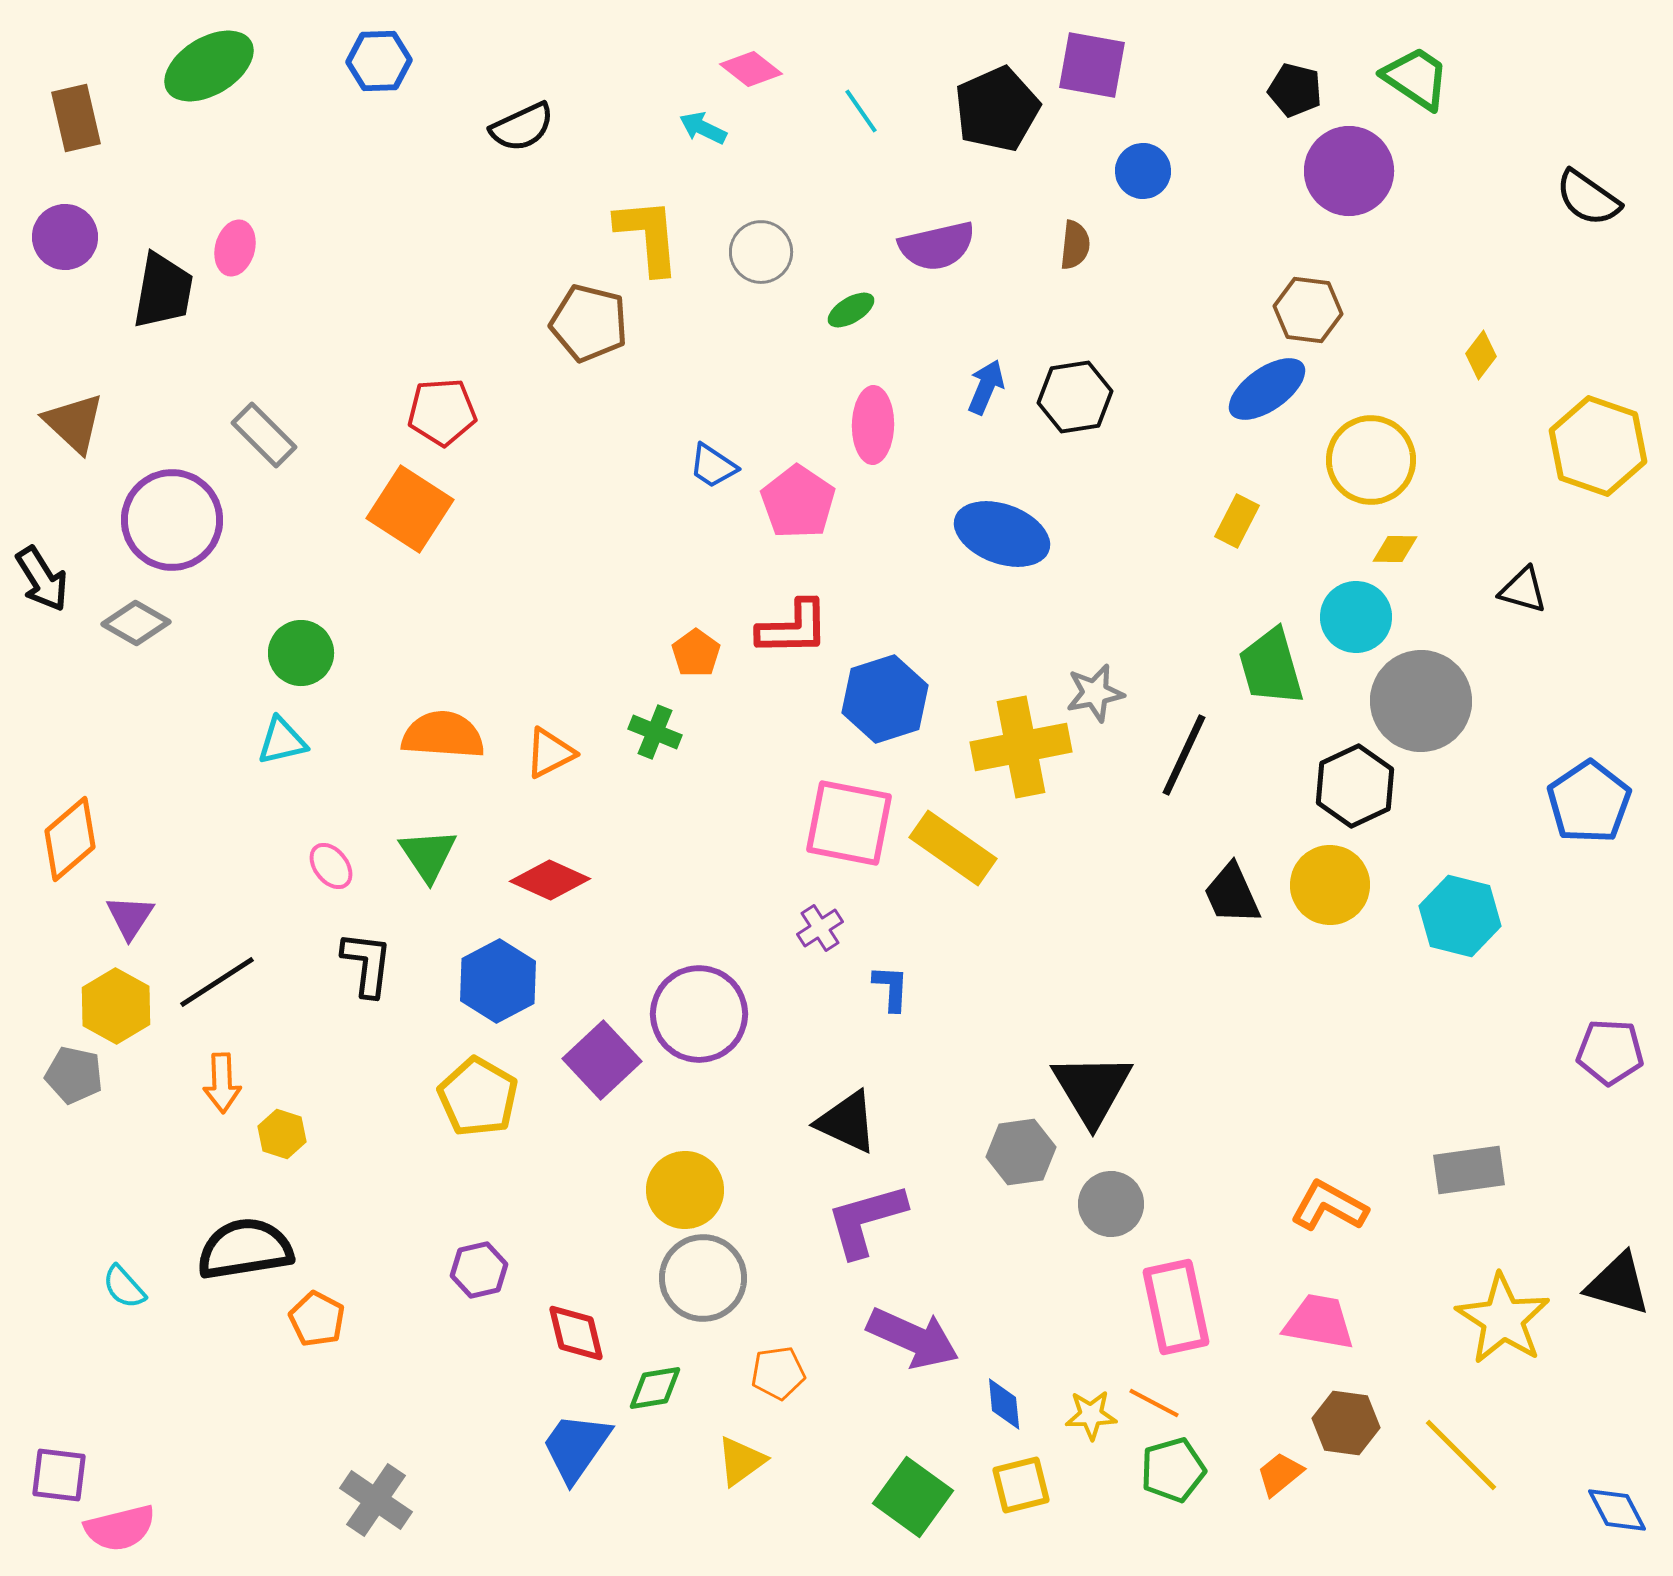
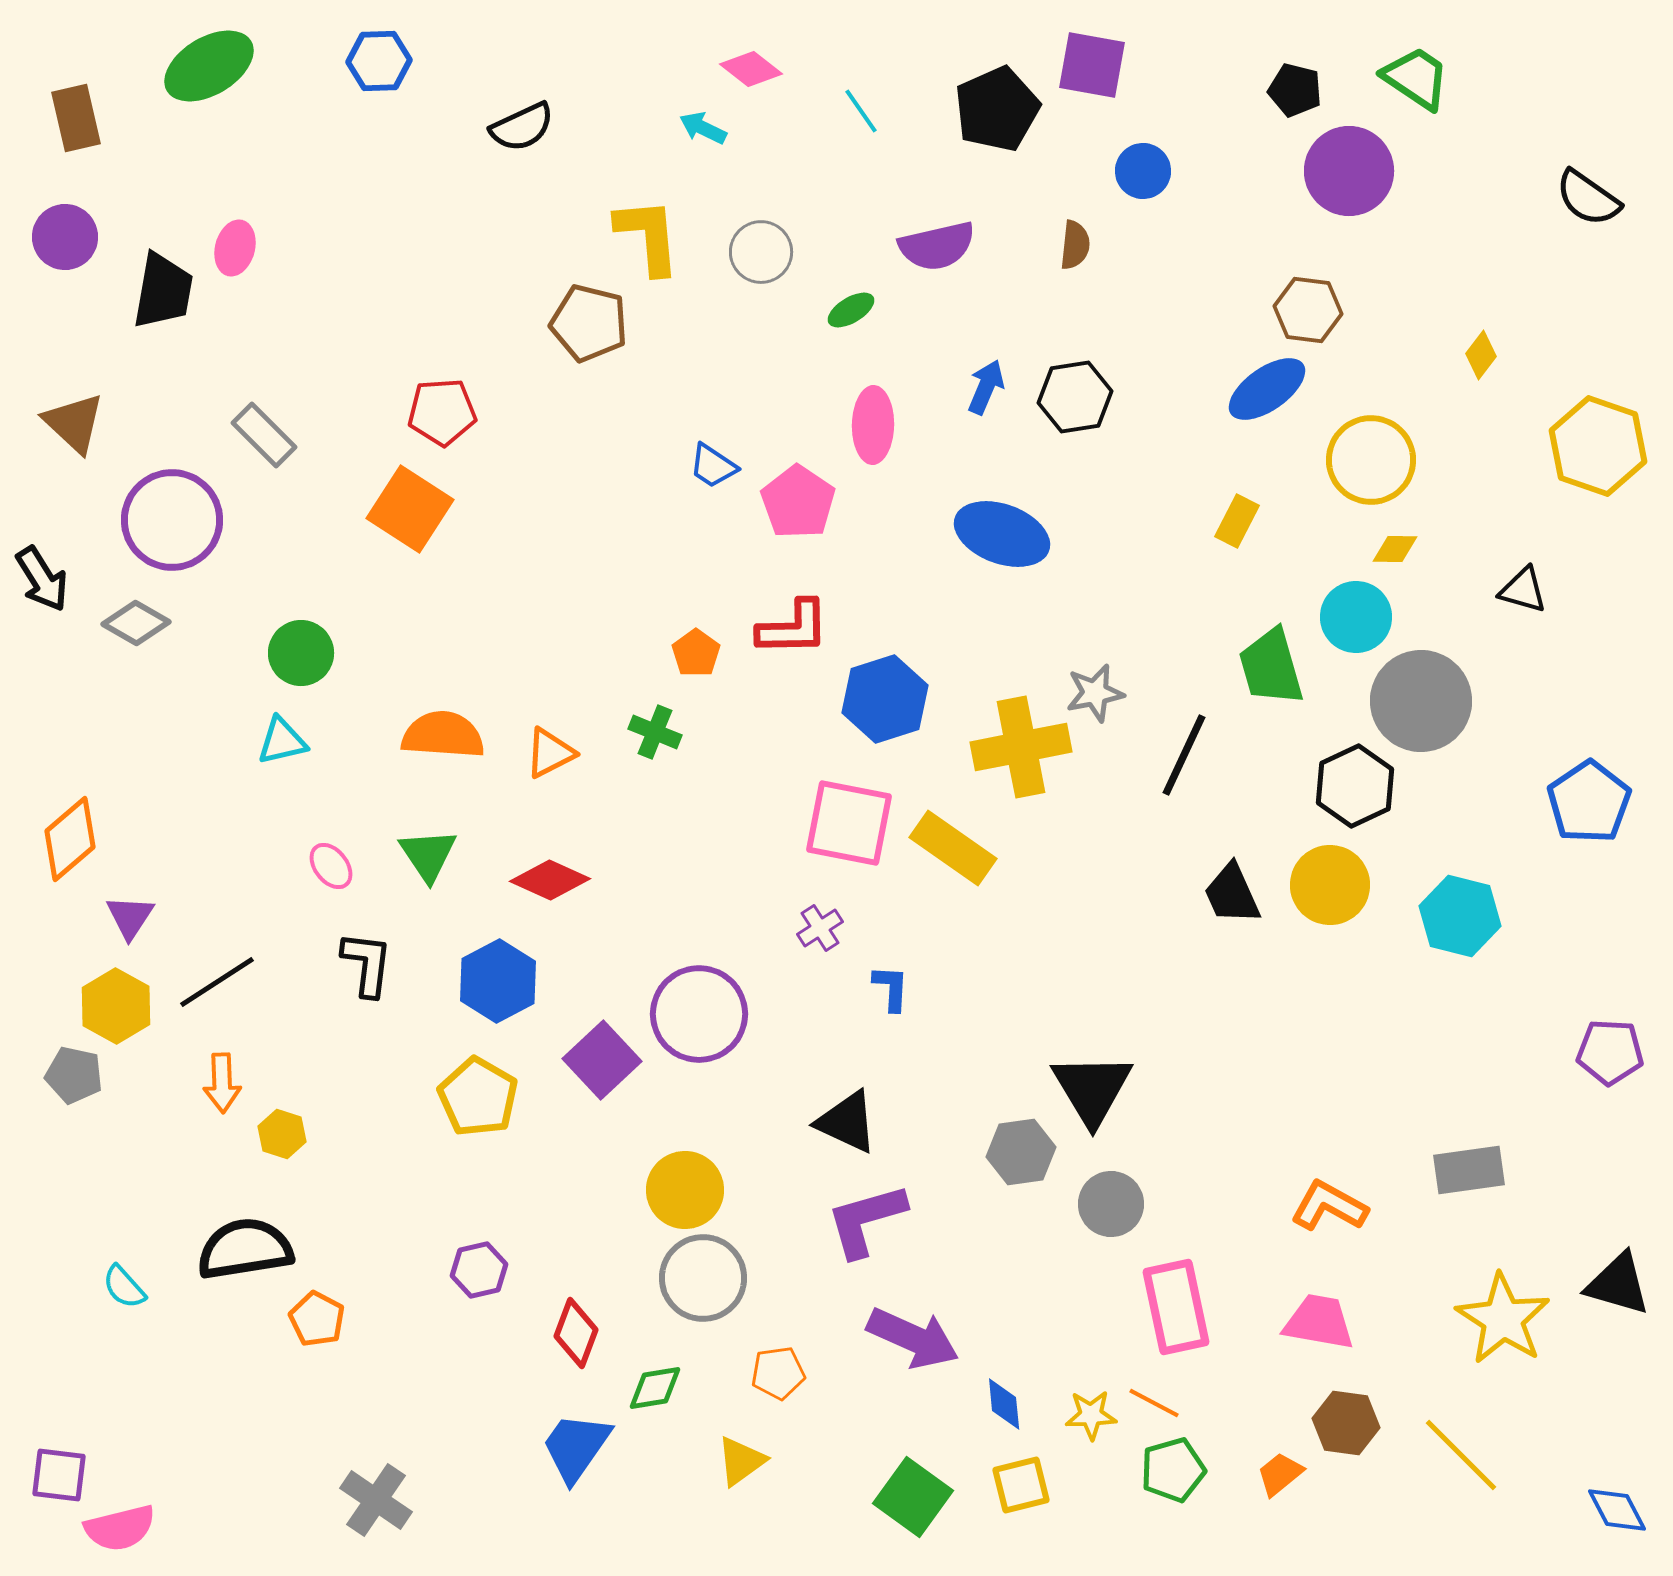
red diamond at (576, 1333): rotated 34 degrees clockwise
